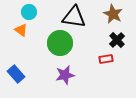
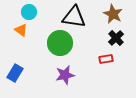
black cross: moved 1 px left, 2 px up
blue rectangle: moved 1 px left, 1 px up; rotated 72 degrees clockwise
